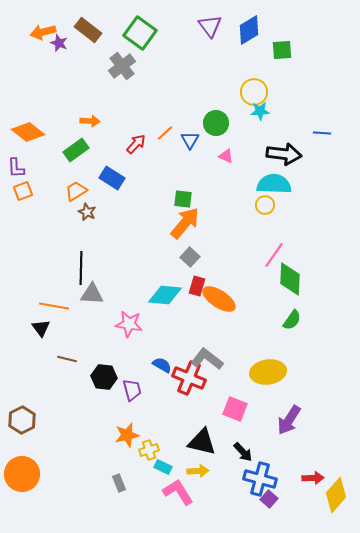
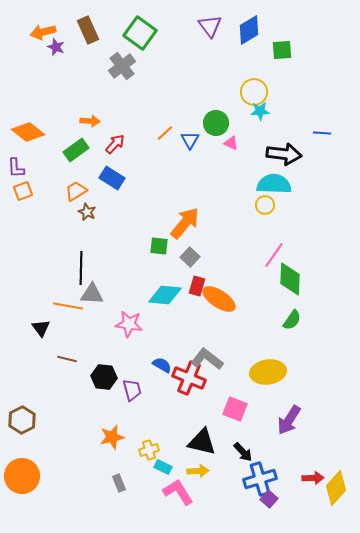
brown rectangle at (88, 30): rotated 28 degrees clockwise
purple star at (59, 43): moved 3 px left, 4 px down
red arrow at (136, 144): moved 21 px left
pink triangle at (226, 156): moved 5 px right, 13 px up
green square at (183, 199): moved 24 px left, 47 px down
orange line at (54, 306): moved 14 px right
orange star at (127, 435): moved 15 px left, 2 px down
orange circle at (22, 474): moved 2 px down
blue cross at (260, 479): rotated 32 degrees counterclockwise
yellow diamond at (336, 495): moved 7 px up
